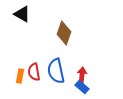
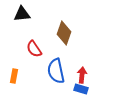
black triangle: rotated 36 degrees counterclockwise
red semicircle: moved 23 px up; rotated 24 degrees counterclockwise
orange rectangle: moved 6 px left
blue rectangle: moved 1 px left, 2 px down; rotated 24 degrees counterclockwise
